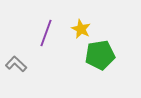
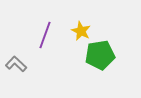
yellow star: moved 2 px down
purple line: moved 1 px left, 2 px down
